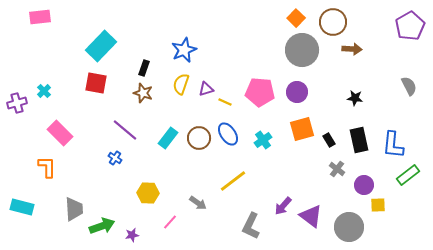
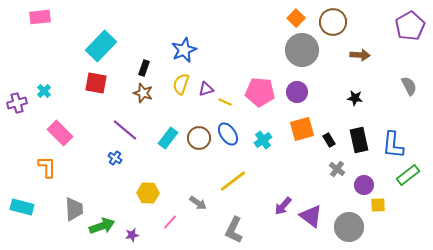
brown arrow at (352, 49): moved 8 px right, 6 px down
gray L-shape at (251, 226): moved 17 px left, 4 px down
